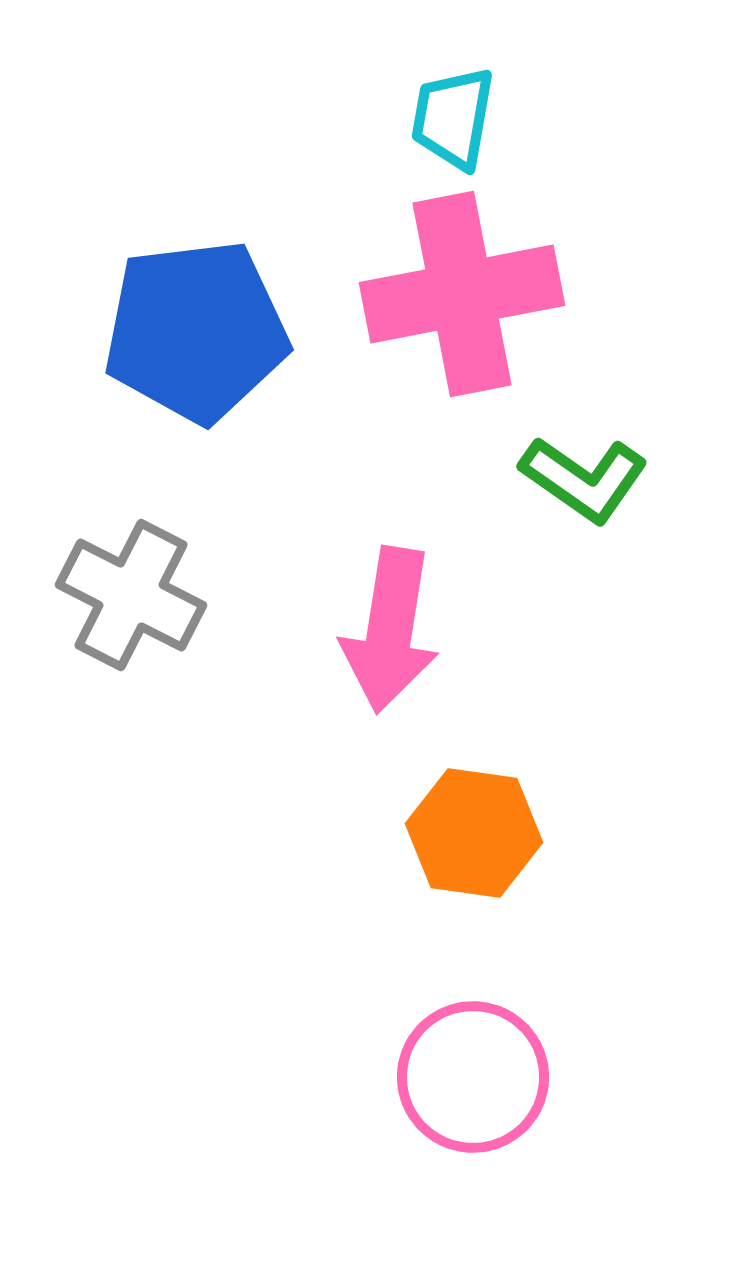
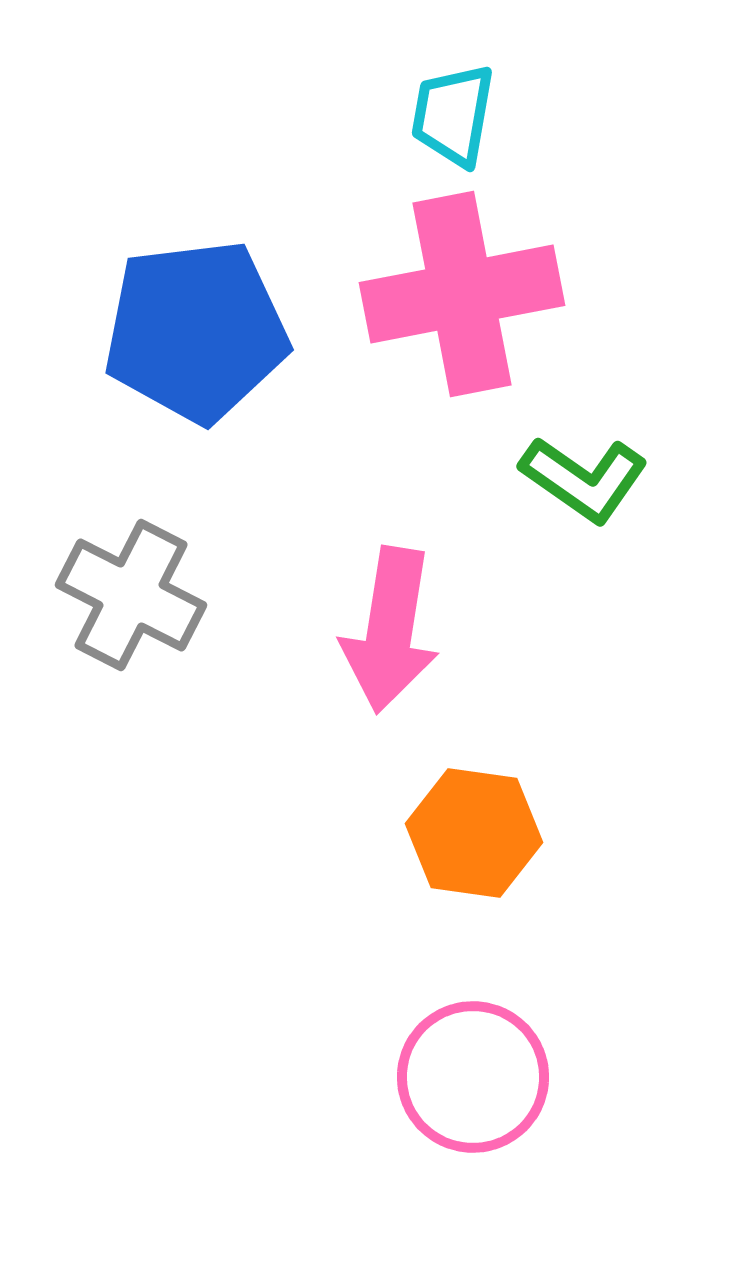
cyan trapezoid: moved 3 px up
